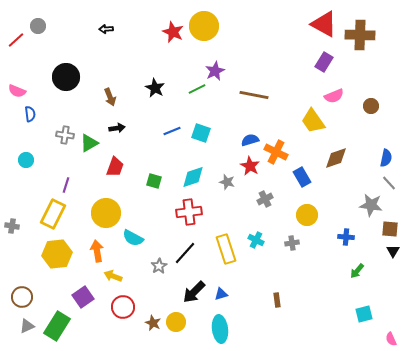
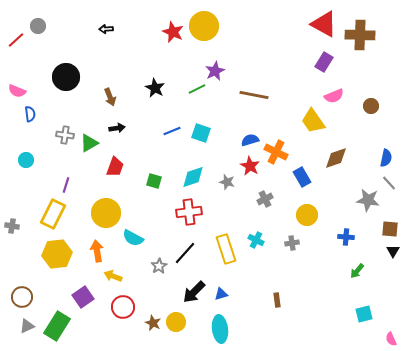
gray star at (371, 205): moved 3 px left, 5 px up
